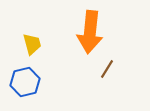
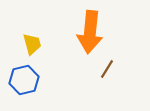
blue hexagon: moved 1 px left, 2 px up
